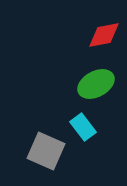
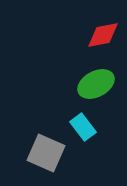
red diamond: moved 1 px left
gray square: moved 2 px down
